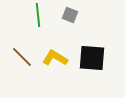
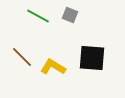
green line: moved 1 px down; rotated 55 degrees counterclockwise
yellow L-shape: moved 2 px left, 9 px down
